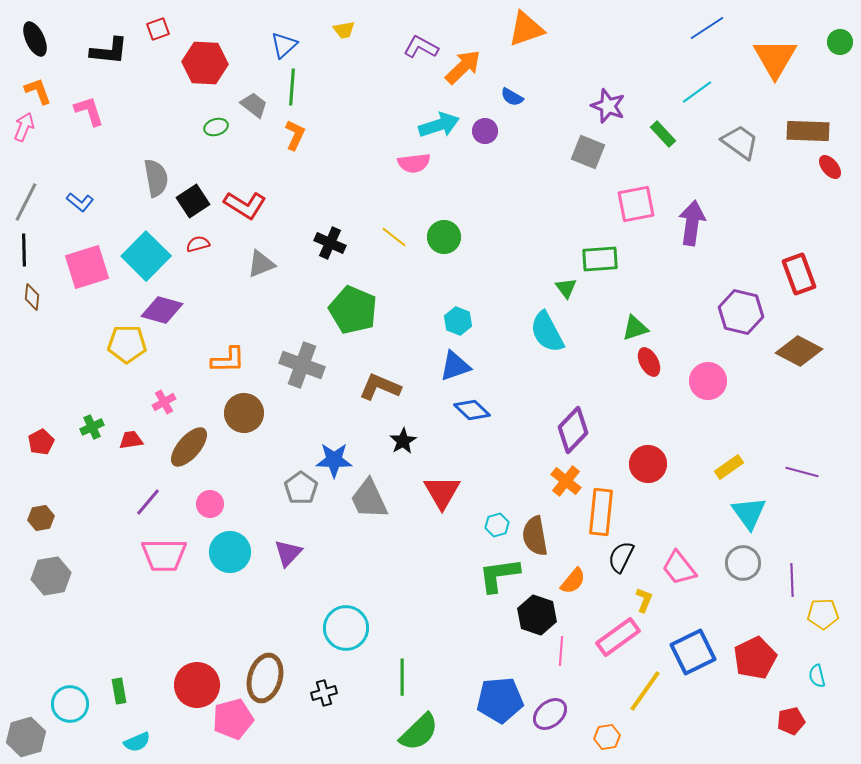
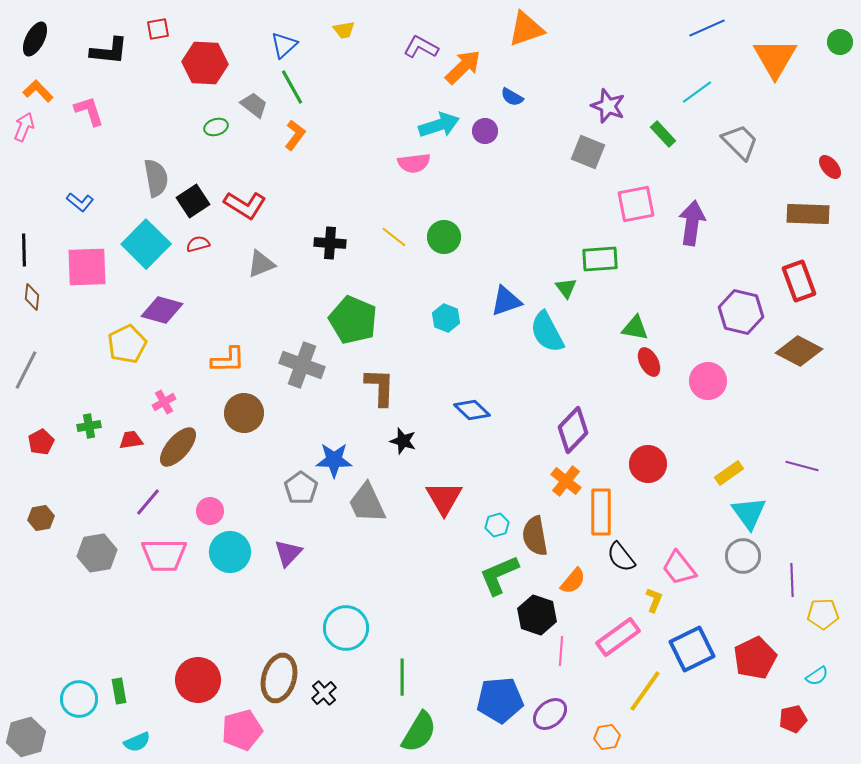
blue line at (707, 28): rotated 9 degrees clockwise
red square at (158, 29): rotated 10 degrees clockwise
black ellipse at (35, 39): rotated 52 degrees clockwise
green line at (292, 87): rotated 33 degrees counterclockwise
orange L-shape at (38, 91): rotated 24 degrees counterclockwise
brown rectangle at (808, 131): moved 83 px down
orange L-shape at (295, 135): rotated 12 degrees clockwise
gray trapezoid at (740, 142): rotated 9 degrees clockwise
gray line at (26, 202): moved 168 px down
black cross at (330, 243): rotated 20 degrees counterclockwise
cyan square at (146, 256): moved 12 px up
pink square at (87, 267): rotated 15 degrees clockwise
red rectangle at (799, 274): moved 7 px down
green pentagon at (353, 310): moved 10 px down
cyan hexagon at (458, 321): moved 12 px left, 3 px up
green triangle at (635, 328): rotated 28 degrees clockwise
yellow pentagon at (127, 344): rotated 27 degrees counterclockwise
blue triangle at (455, 366): moved 51 px right, 65 px up
brown L-shape at (380, 387): rotated 69 degrees clockwise
green cross at (92, 427): moved 3 px left, 1 px up; rotated 15 degrees clockwise
black star at (403, 441): rotated 24 degrees counterclockwise
brown ellipse at (189, 447): moved 11 px left
yellow rectangle at (729, 467): moved 6 px down
purple line at (802, 472): moved 6 px up
red triangle at (442, 492): moved 2 px right, 6 px down
gray trapezoid at (369, 499): moved 2 px left, 4 px down
pink circle at (210, 504): moved 7 px down
orange rectangle at (601, 512): rotated 6 degrees counterclockwise
black semicircle at (621, 557): rotated 64 degrees counterclockwise
gray circle at (743, 563): moved 7 px up
green L-shape at (499, 575): rotated 15 degrees counterclockwise
gray hexagon at (51, 576): moved 46 px right, 23 px up
yellow L-shape at (644, 600): moved 10 px right
blue square at (693, 652): moved 1 px left, 3 px up
cyan semicircle at (817, 676): rotated 110 degrees counterclockwise
brown ellipse at (265, 678): moved 14 px right
red circle at (197, 685): moved 1 px right, 5 px up
black cross at (324, 693): rotated 25 degrees counterclockwise
cyan circle at (70, 704): moved 9 px right, 5 px up
pink pentagon at (233, 719): moved 9 px right, 11 px down
red pentagon at (791, 721): moved 2 px right, 2 px up
green semicircle at (419, 732): rotated 15 degrees counterclockwise
